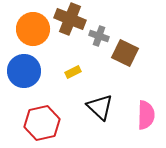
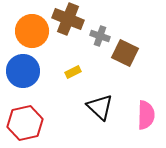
brown cross: moved 2 px left
orange circle: moved 1 px left, 2 px down
gray cross: moved 1 px right
blue circle: moved 1 px left
red hexagon: moved 17 px left
